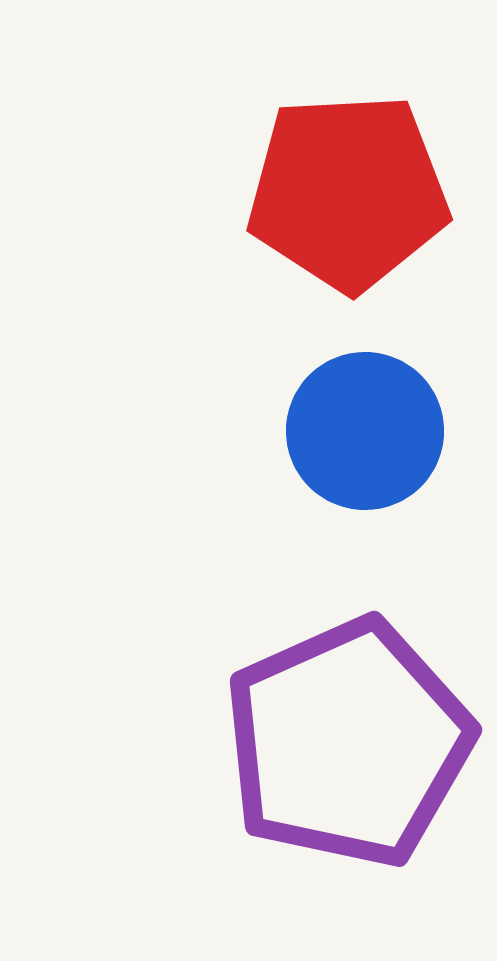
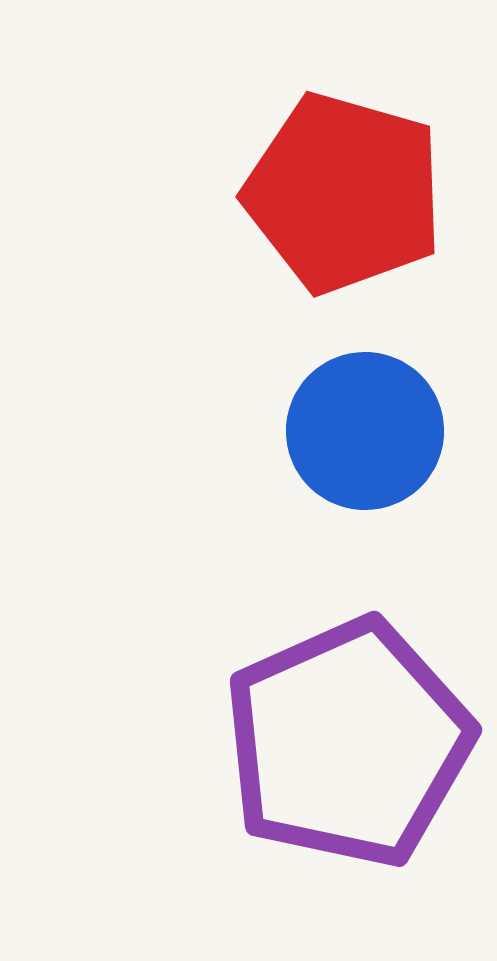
red pentagon: moved 4 px left, 1 px down; rotated 19 degrees clockwise
